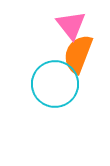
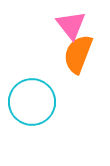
cyan circle: moved 23 px left, 18 px down
